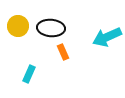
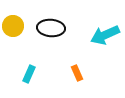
yellow circle: moved 5 px left
cyan arrow: moved 2 px left, 2 px up
orange rectangle: moved 14 px right, 21 px down
